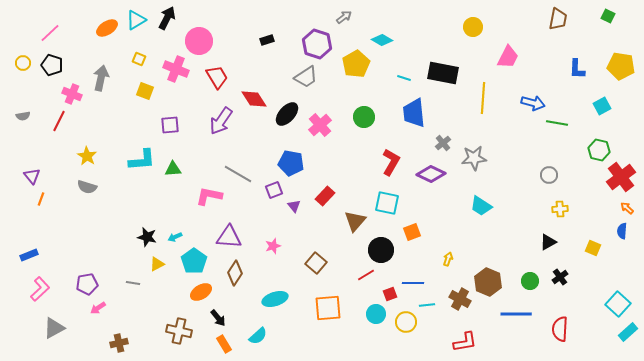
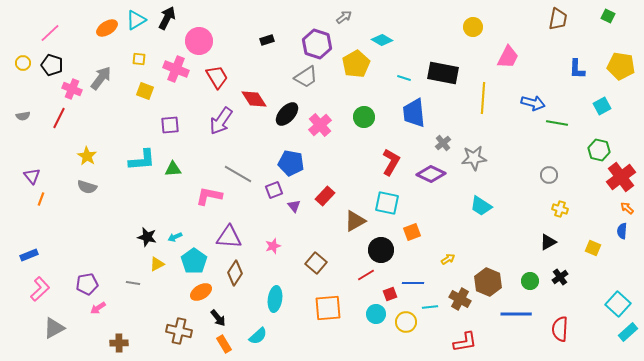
yellow square at (139, 59): rotated 16 degrees counterclockwise
gray arrow at (101, 78): rotated 25 degrees clockwise
pink cross at (72, 94): moved 5 px up
red line at (59, 121): moved 3 px up
yellow cross at (560, 209): rotated 21 degrees clockwise
brown triangle at (355, 221): rotated 20 degrees clockwise
yellow arrow at (448, 259): rotated 40 degrees clockwise
cyan ellipse at (275, 299): rotated 65 degrees counterclockwise
cyan line at (427, 305): moved 3 px right, 2 px down
brown cross at (119, 343): rotated 12 degrees clockwise
